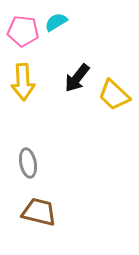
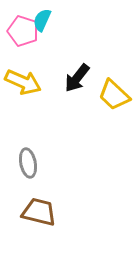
cyan semicircle: moved 14 px left, 2 px up; rotated 35 degrees counterclockwise
pink pentagon: rotated 12 degrees clockwise
yellow arrow: rotated 63 degrees counterclockwise
